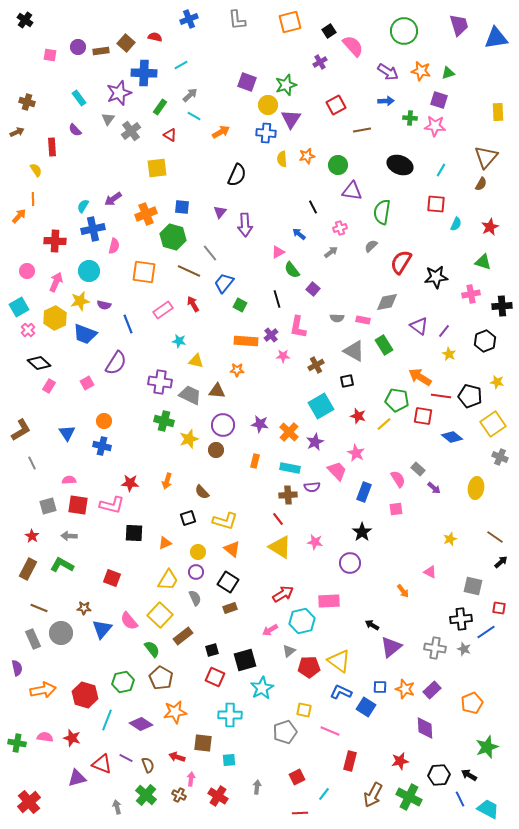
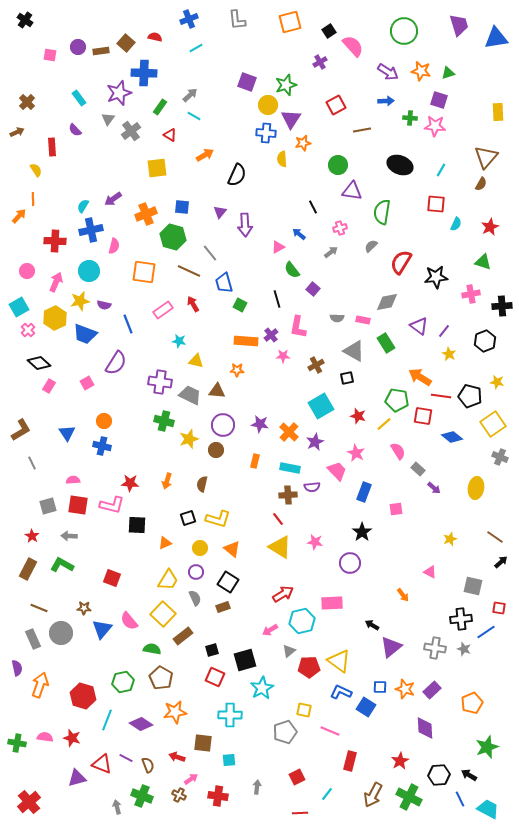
cyan line at (181, 65): moved 15 px right, 17 px up
brown cross at (27, 102): rotated 28 degrees clockwise
orange arrow at (221, 132): moved 16 px left, 23 px down
orange star at (307, 156): moved 4 px left, 13 px up
blue cross at (93, 229): moved 2 px left, 1 px down
pink triangle at (278, 252): moved 5 px up
blue trapezoid at (224, 283): rotated 55 degrees counterclockwise
green rectangle at (384, 345): moved 2 px right, 2 px up
black square at (347, 381): moved 3 px up
pink semicircle at (398, 479): moved 28 px up
pink semicircle at (69, 480): moved 4 px right
brown semicircle at (202, 492): moved 8 px up; rotated 56 degrees clockwise
yellow L-shape at (225, 521): moved 7 px left, 2 px up
black square at (134, 533): moved 3 px right, 8 px up
yellow circle at (198, 552): moved 2 px right, 4 px up
orange arrow at (403, 591): moved 4 px down
pink rectangle at (329, 601): moved 3 px right, 2 px down
brown rectangle at (230, 608): moved 7 px left, 1 px up
yellow square at (160, 615): moved 3 px right, 1 px up
green semicircle at (152, 649): rotated 42 degrees counterclockwise
orange arrow at (43, 690): moved 3 px left, 5 px up; rotated 60 degrees counterclockwise
red hexagon at (85, 695): moved 2 px left, 1 px down
red star at (400, 761): rotated 18 degrees counterclockwise
pink arrow at (191, 779): rotated 48 degrees clockwise
cyan line at (324, 794): moved 3 px right
green cross at (146, 795): moved 4 px left, 1 px down; rotated 20 degrees counterclockwise
red cross at (218, 796): rotated 24 degrees counterclockwise
